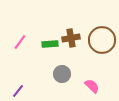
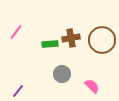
pink line: moved 4 px left, 10 px up
